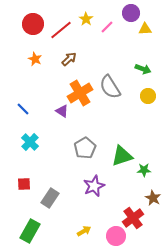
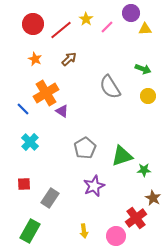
orange cross: moved 34 px left
red cross: moved 3 px right
yellow arrow: rotated 112 degrees clockwise
